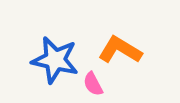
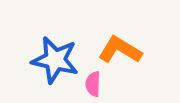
pink semicircle: rotated 30 degrees clockwise
